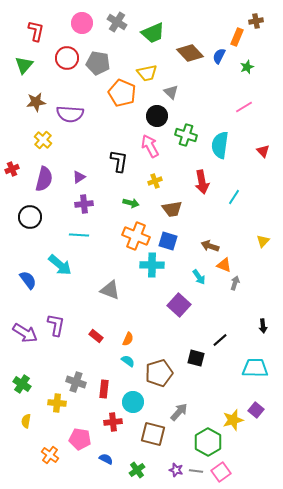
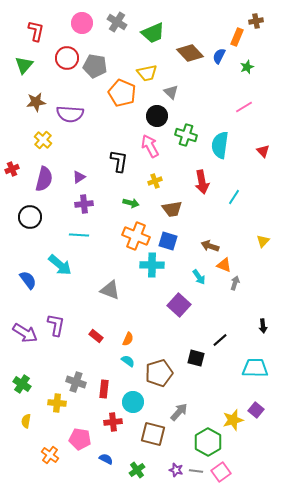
gray pentagon at (98, 63): moved 3 px left, 3 px down
